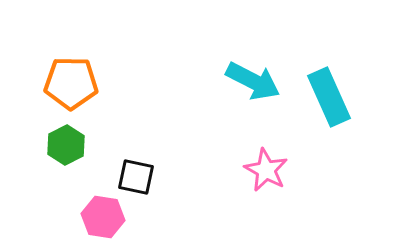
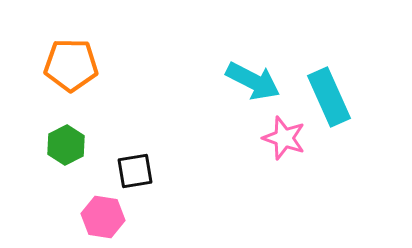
orange pentagon: moved 18 px up
pink star: moved 18 px right, 32 px up; rotated 9 degrees counterclockwise
black square: moved 1 px left, 6 px up; rotated 21 degrees counterclockwise
